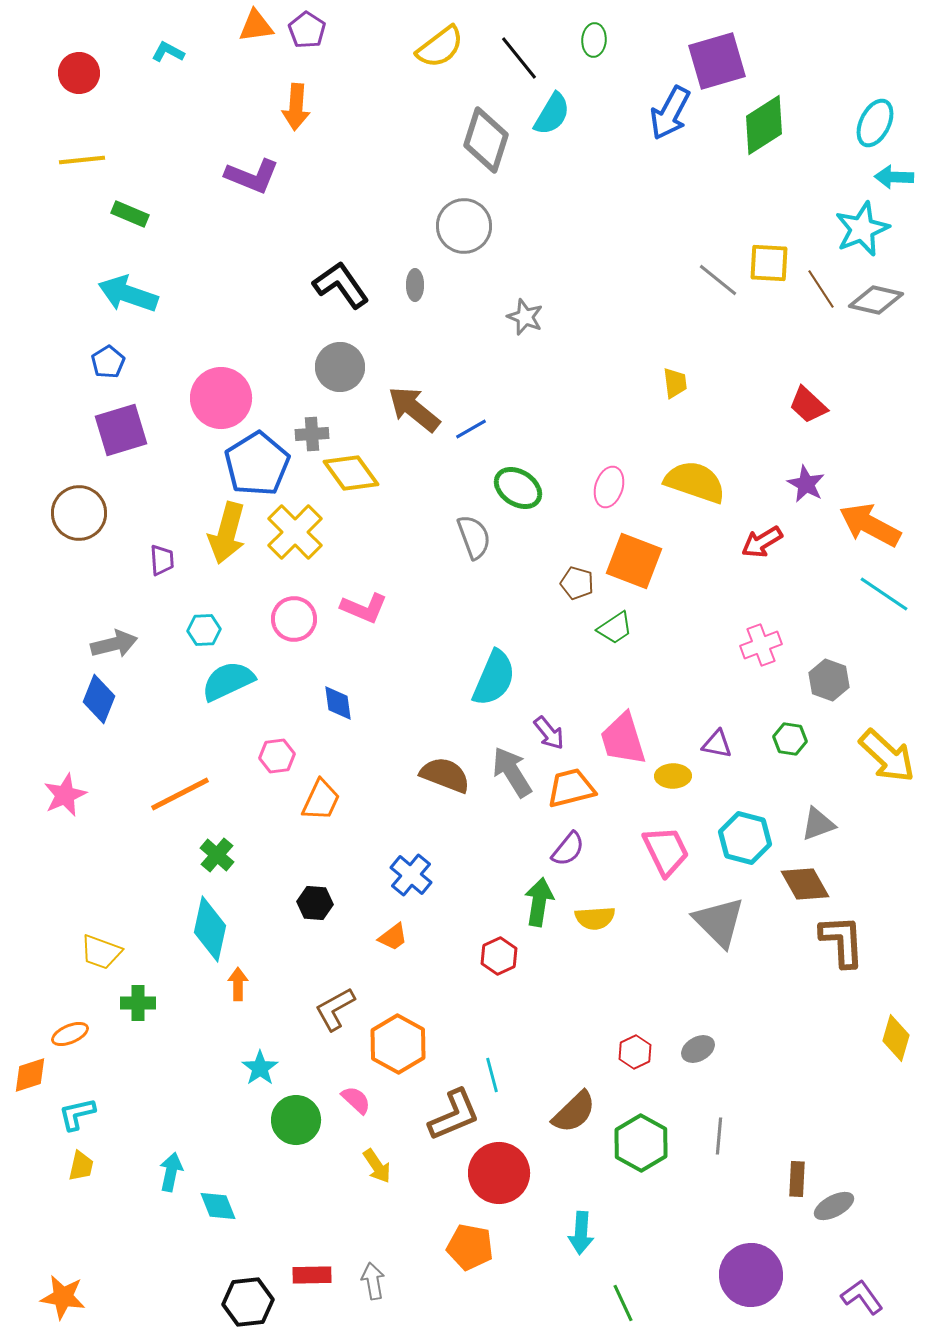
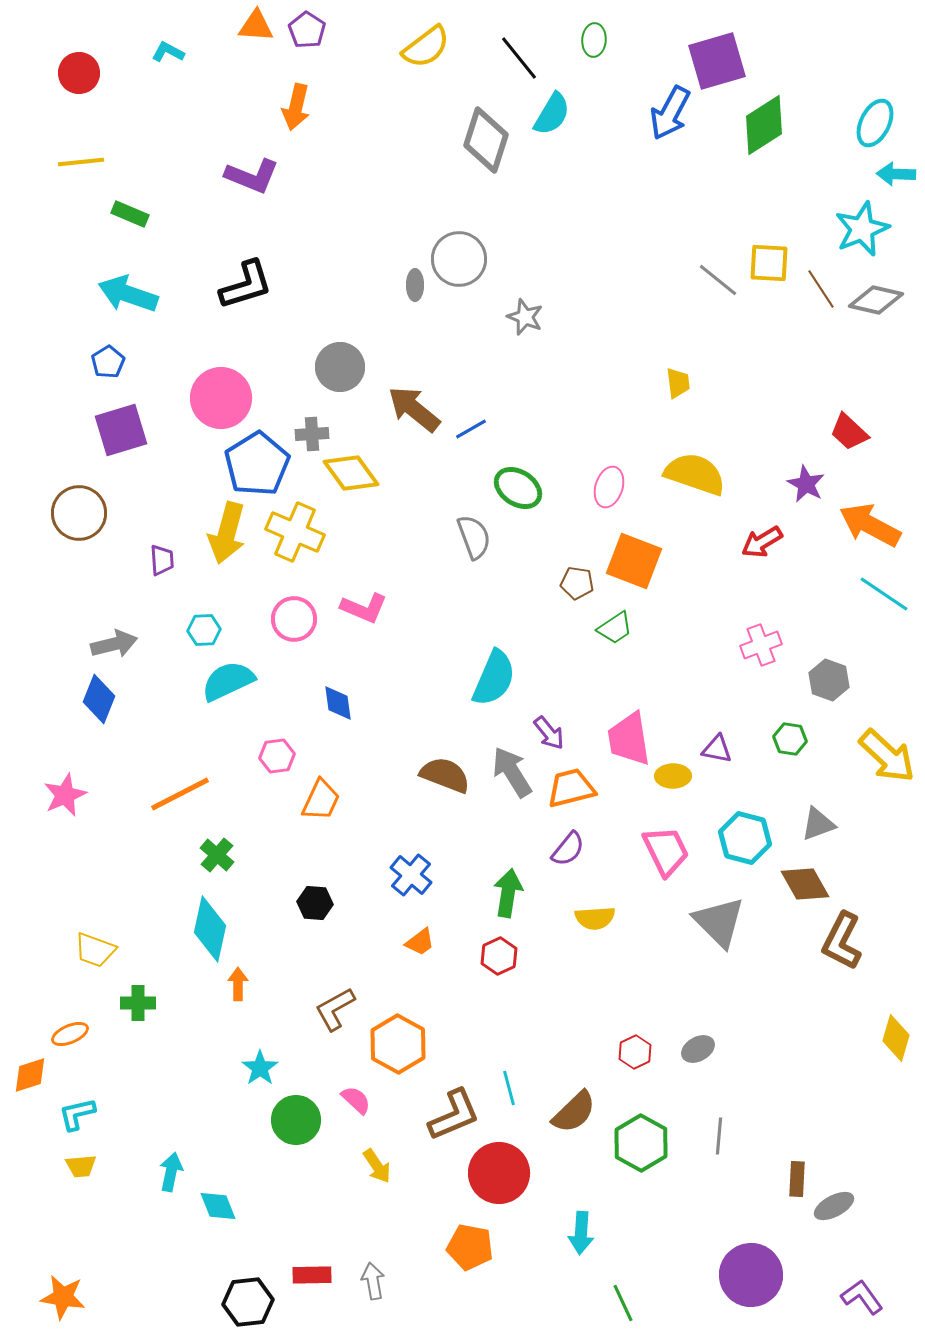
orange triangle at (256, 26): rotated 12 degrees clockwise
yellow semicircle at (440, 47): moved 14 px left
orange arrow at (296, 107): rotated 9 degrees clockwise
yellow line at (82, 160): moved 1 px left, 2 px down
cyan arrow at (894, 177): moved 2 px right, 3 px up
gray circle at (464, 226): moved 5 px left, 33 px down
black L-shape at (341, 285): moved 95 px left; rotated 108 degrees clockwise
yellow trapezoid at (675, 383): moved 3 px right
red trapezoid at (808, 405): moved 41 px right, 27 px down
yellow semicircle at (695, 482): moved 8 px up
yellow cross at (295, 532): rotated 22 degrees counterclockwise
brown pentagon at (577, 583): rotated 8 degrees counterclockwise
pink trapezoid at (623, 739): moved 6 px right; rotated 8 degrees clockwise
purple triangle at (717, 744): moved 5 px down
green arrow at (539, 902): moved 31 px left, 9 px up
orange trapezoid at (393, 937): moved 27 px right, 5 px down
brown L-shape at (842, 941): rotated 150 degrees counterclockwise
yellow trapezoid at (101, 952): moved 6 px left, 2 px up
cyan line at (492, 1075): moved 17 px right, 13 px down
yellow trapezoid at (81, 1166): rotated 72 degrees clockwise
